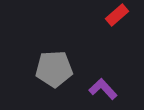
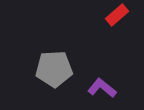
purple L-shape: moved 1 px left, 1 px up; rotated 8 degrees counterclockwise
